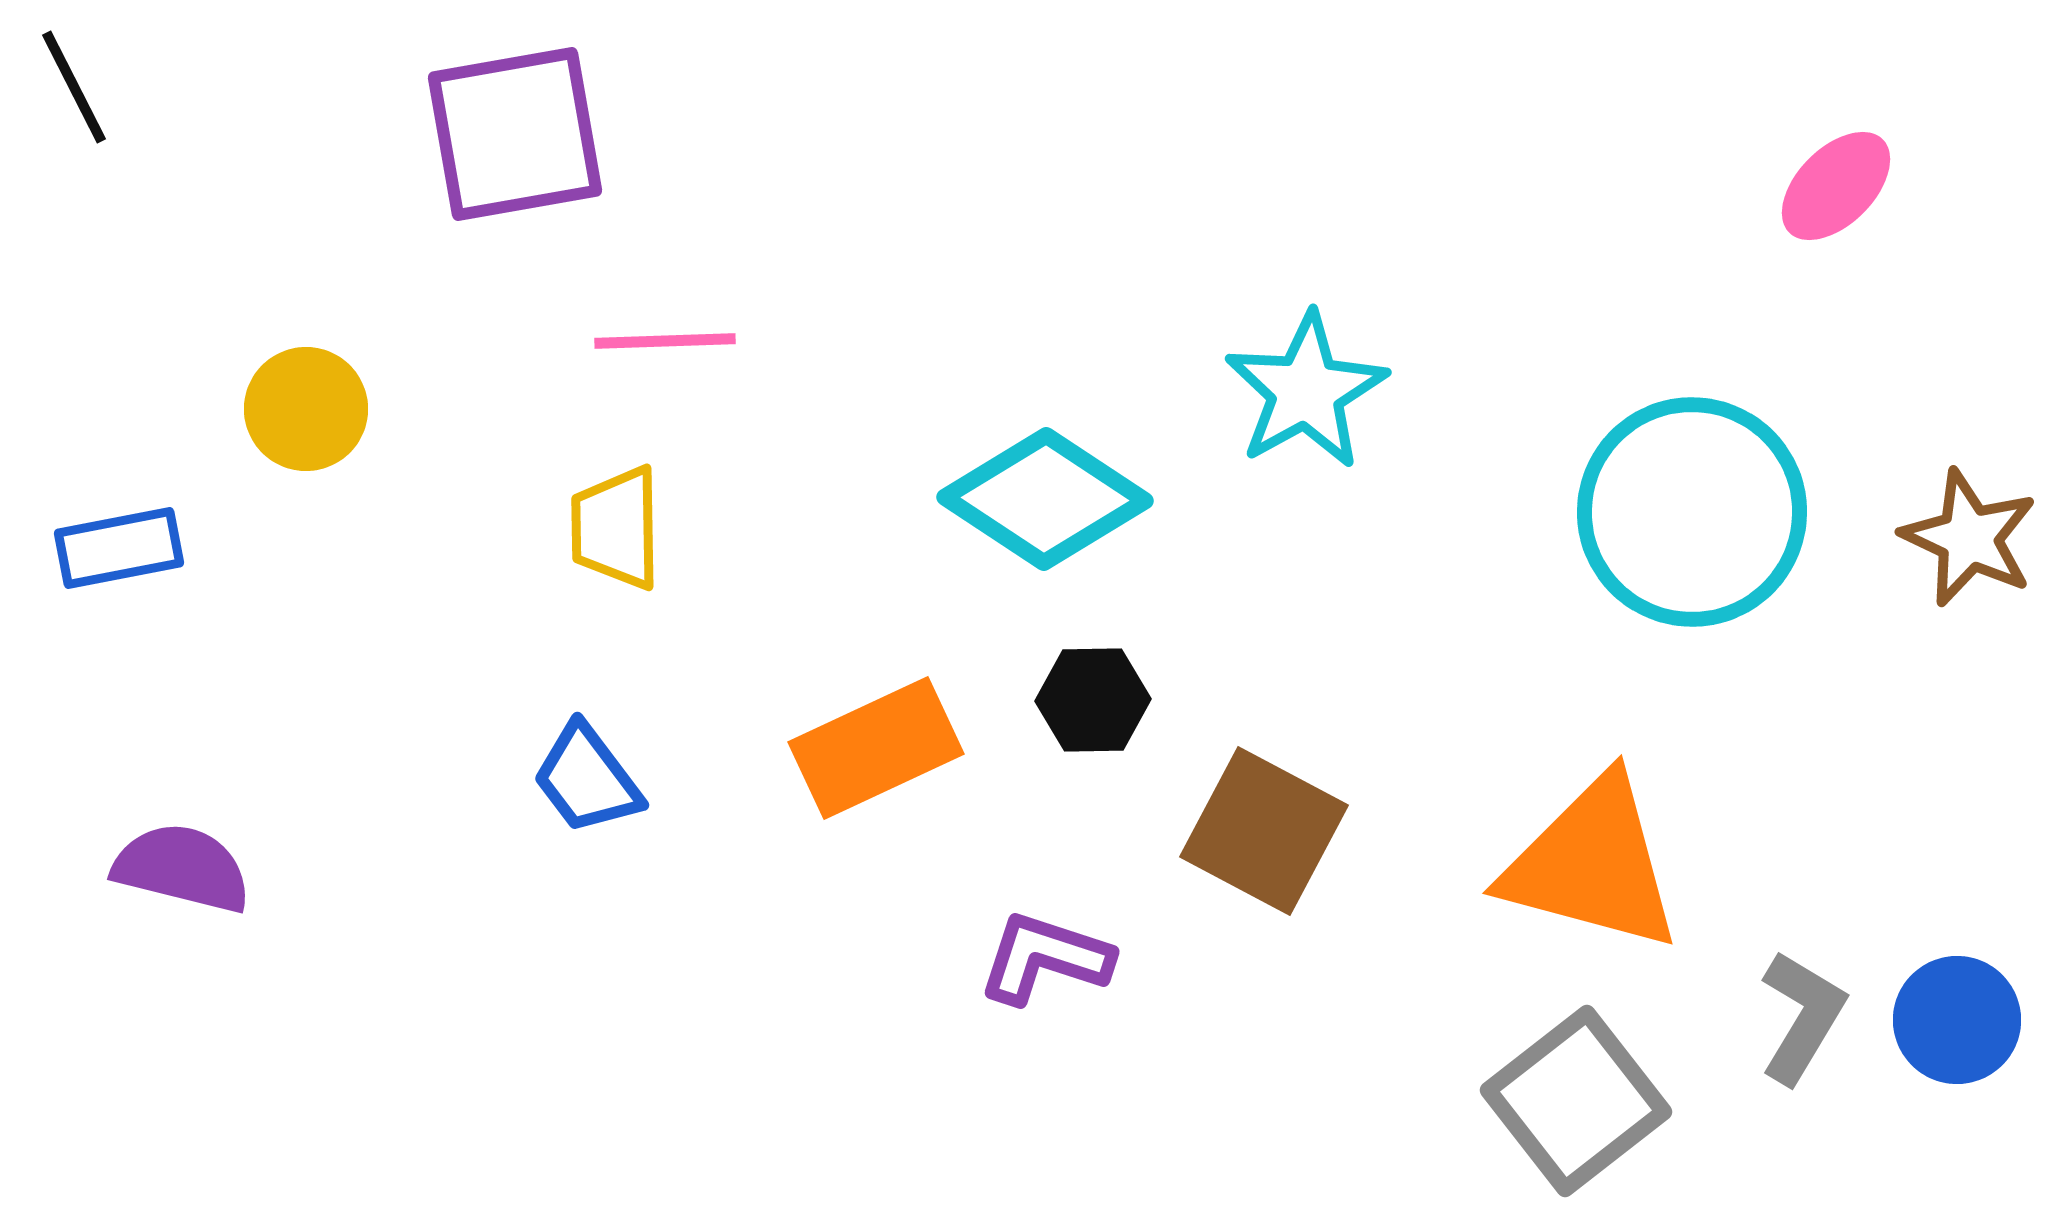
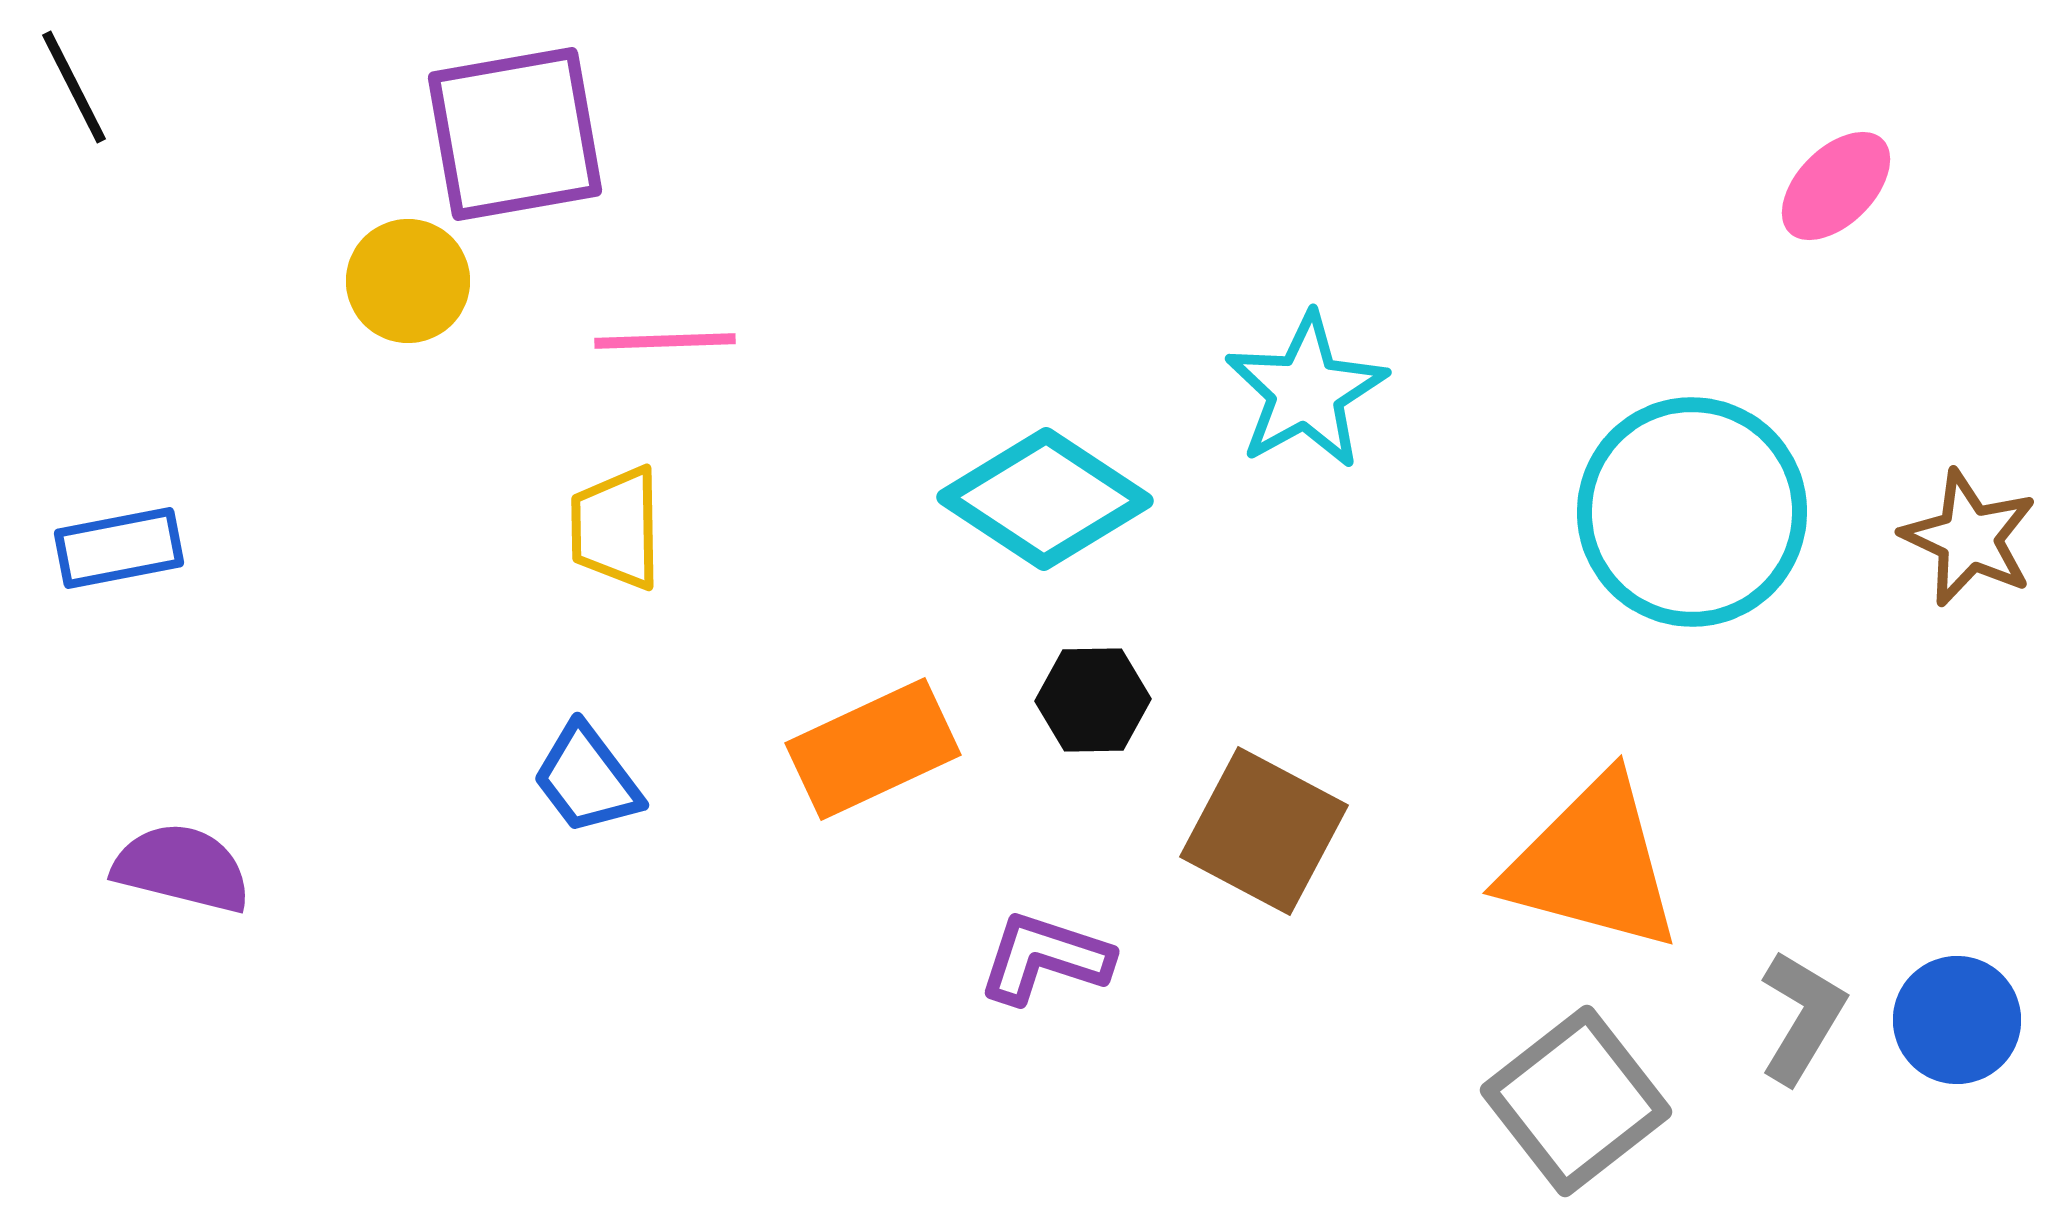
yellow circle: moved 102 px right, 128 px up
orange rectangle: moved 3 px left, 1 px down
